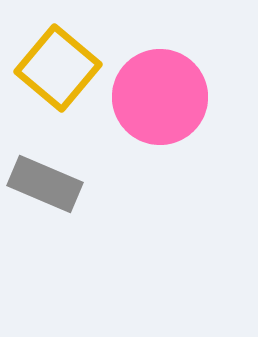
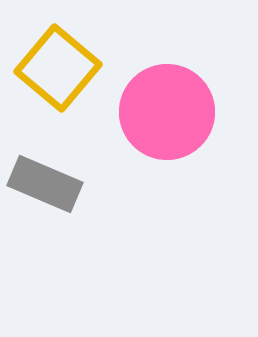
pink circle: moved 7 px right, 15 px down
